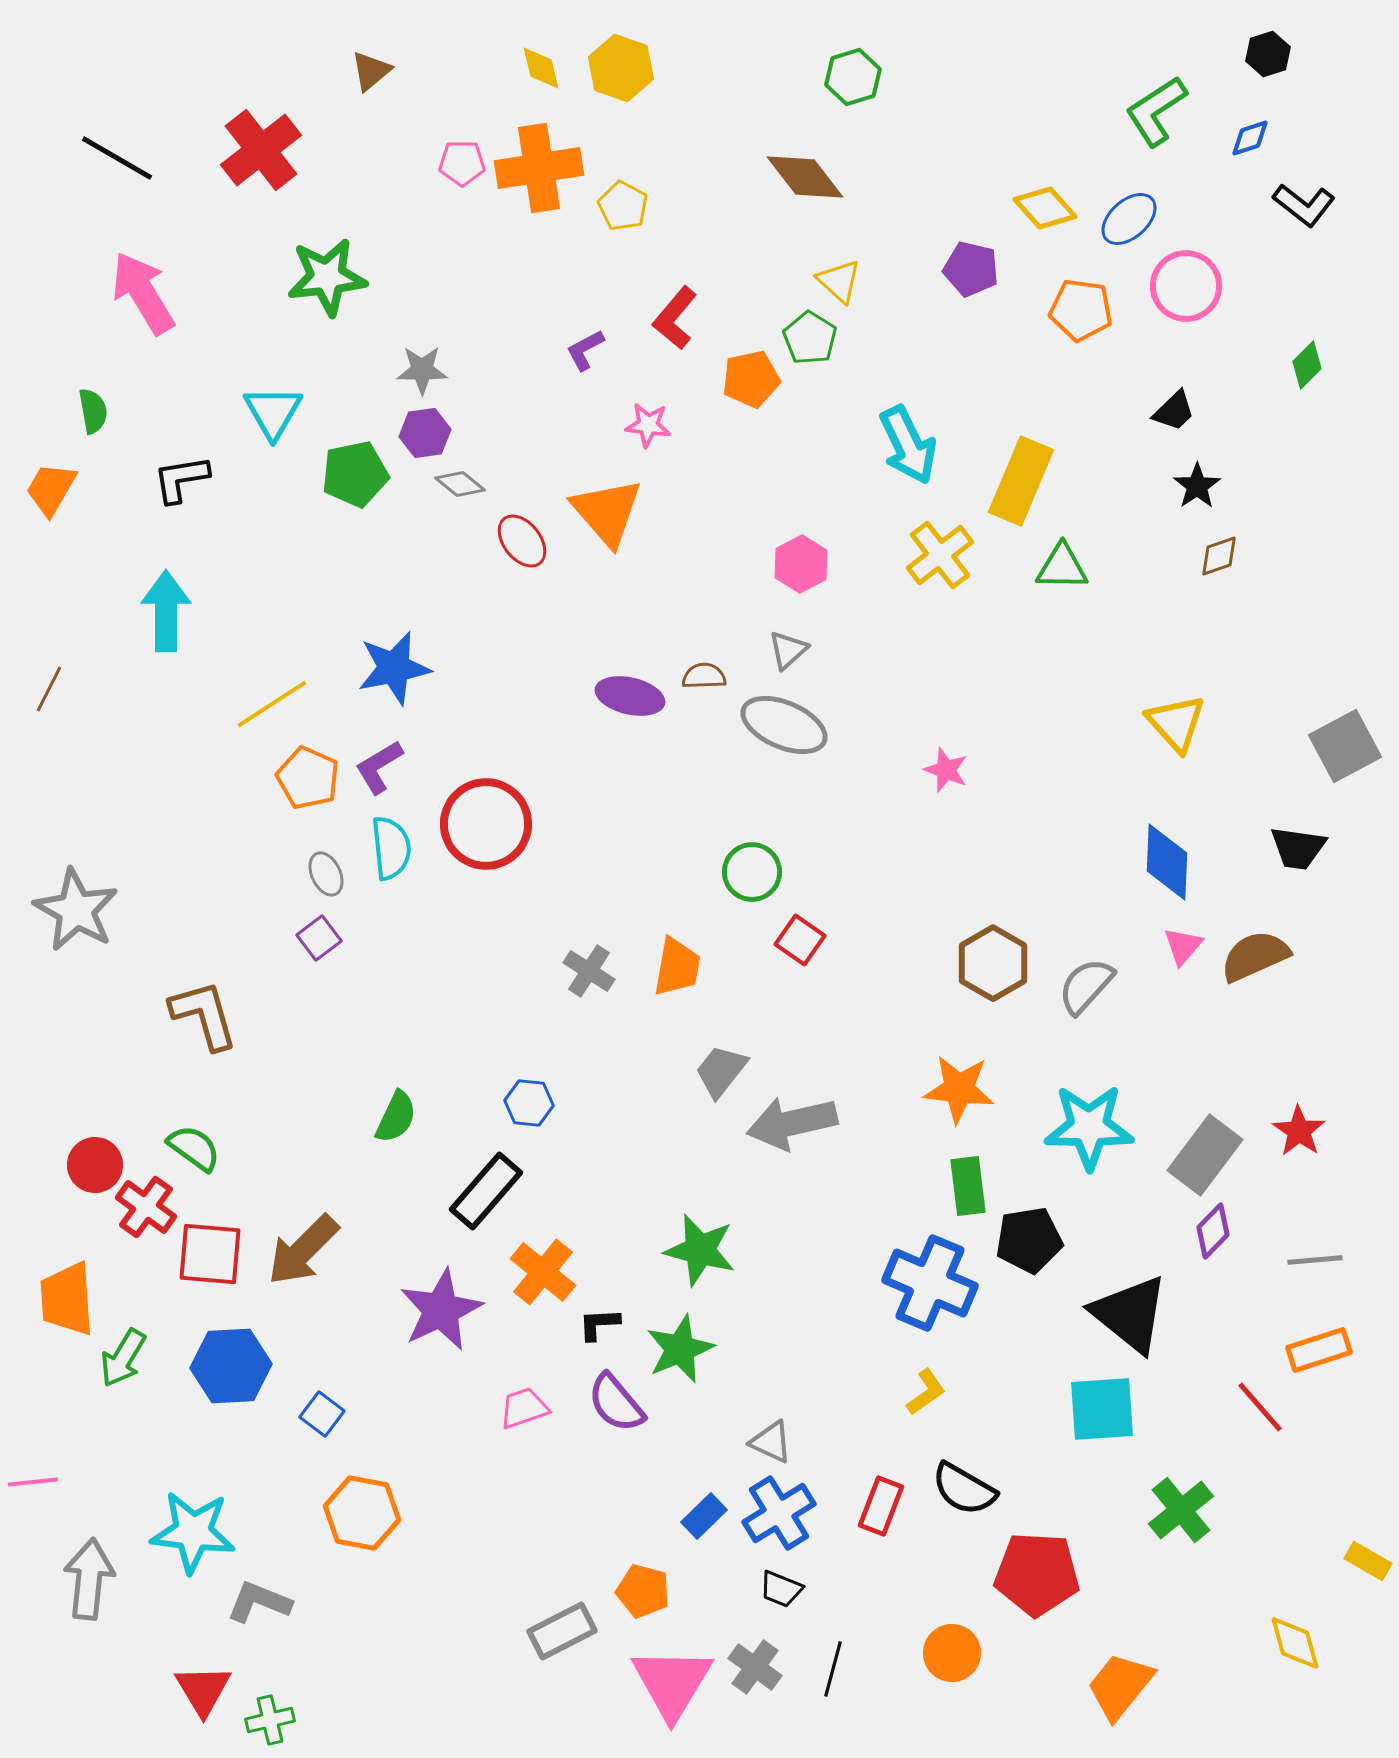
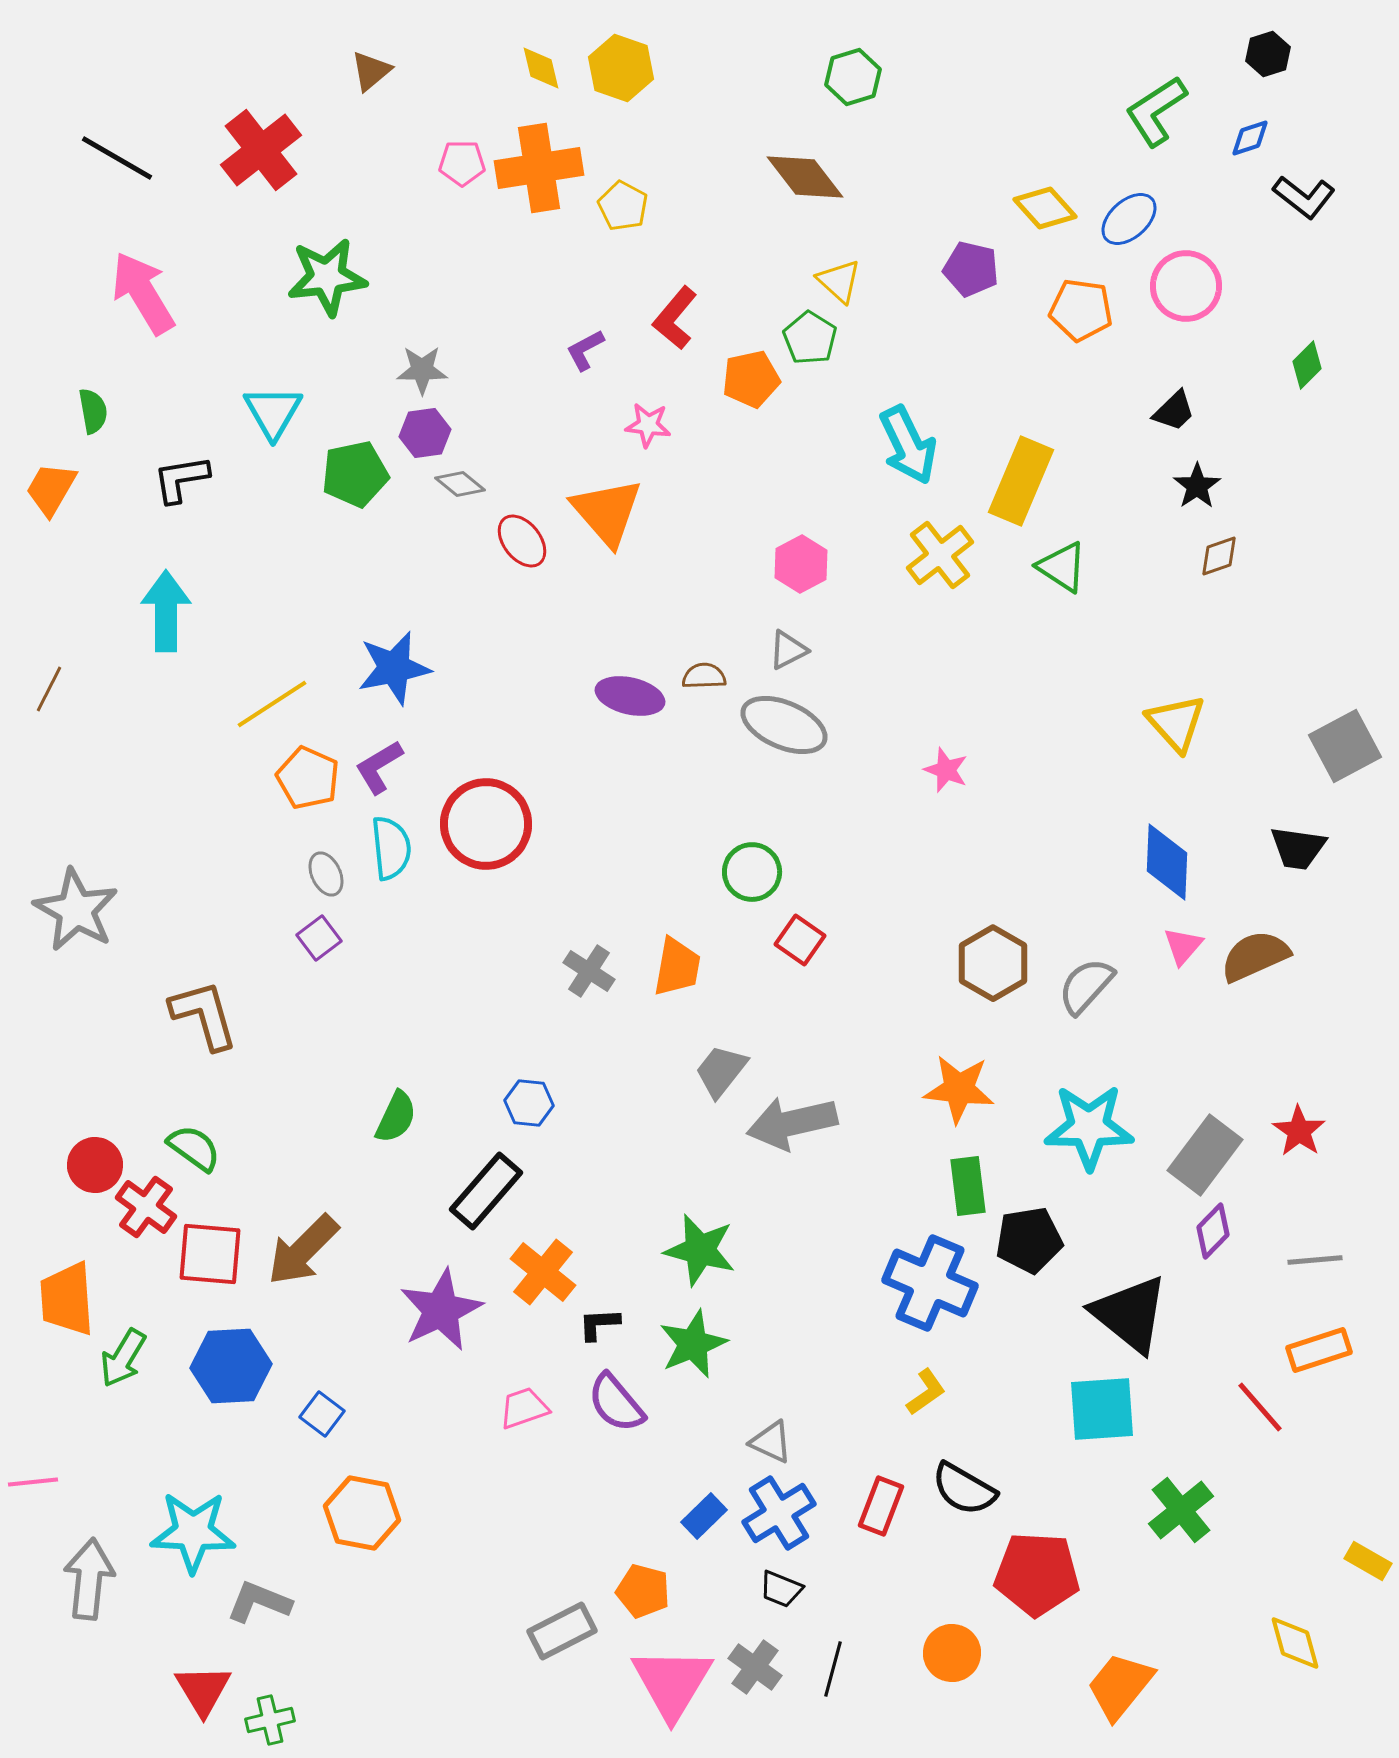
black L-shape at (1304, 205): moved 8 px up
green triangle at (1062, 567): rotated 32 degrees clockwise
gray triangle at (788, 650): rotated 15 degrees clockwise
green star at (680, 1349): moved 13 px right, 5 px up
cyan star at (193, 1532): rotated 4 degrees counterclockwise
